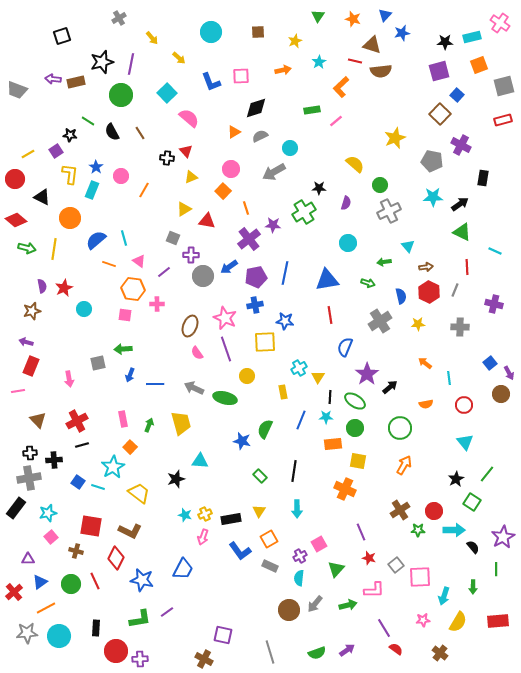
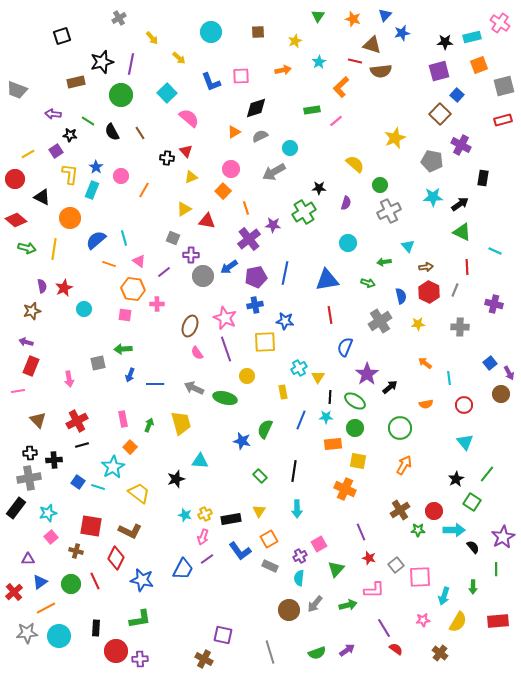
purple arrow at (53, 79): moved 35 px down
purple line at (167, 612): moved 40 px right, 53 px up
